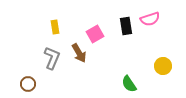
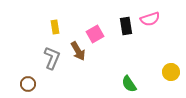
brown arrow: moved 1 px left, 2 px up
yellow circle: moved 8 px right, 6 px down
